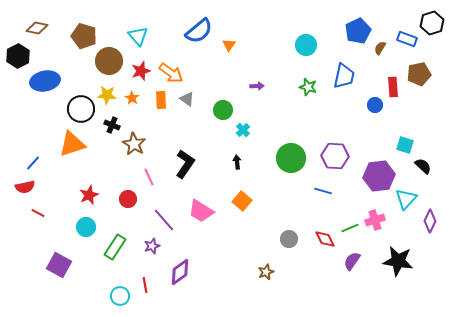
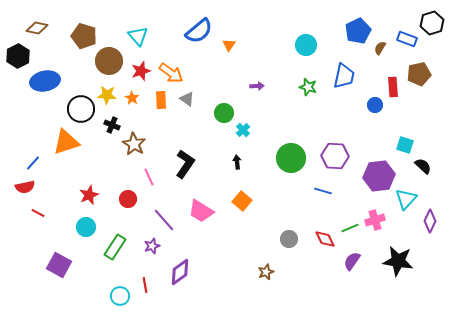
green circle at (223, 110): moved 1 px right, 3 px down
orange triangle at (72, 144): moved 6 px left, 2 px up
